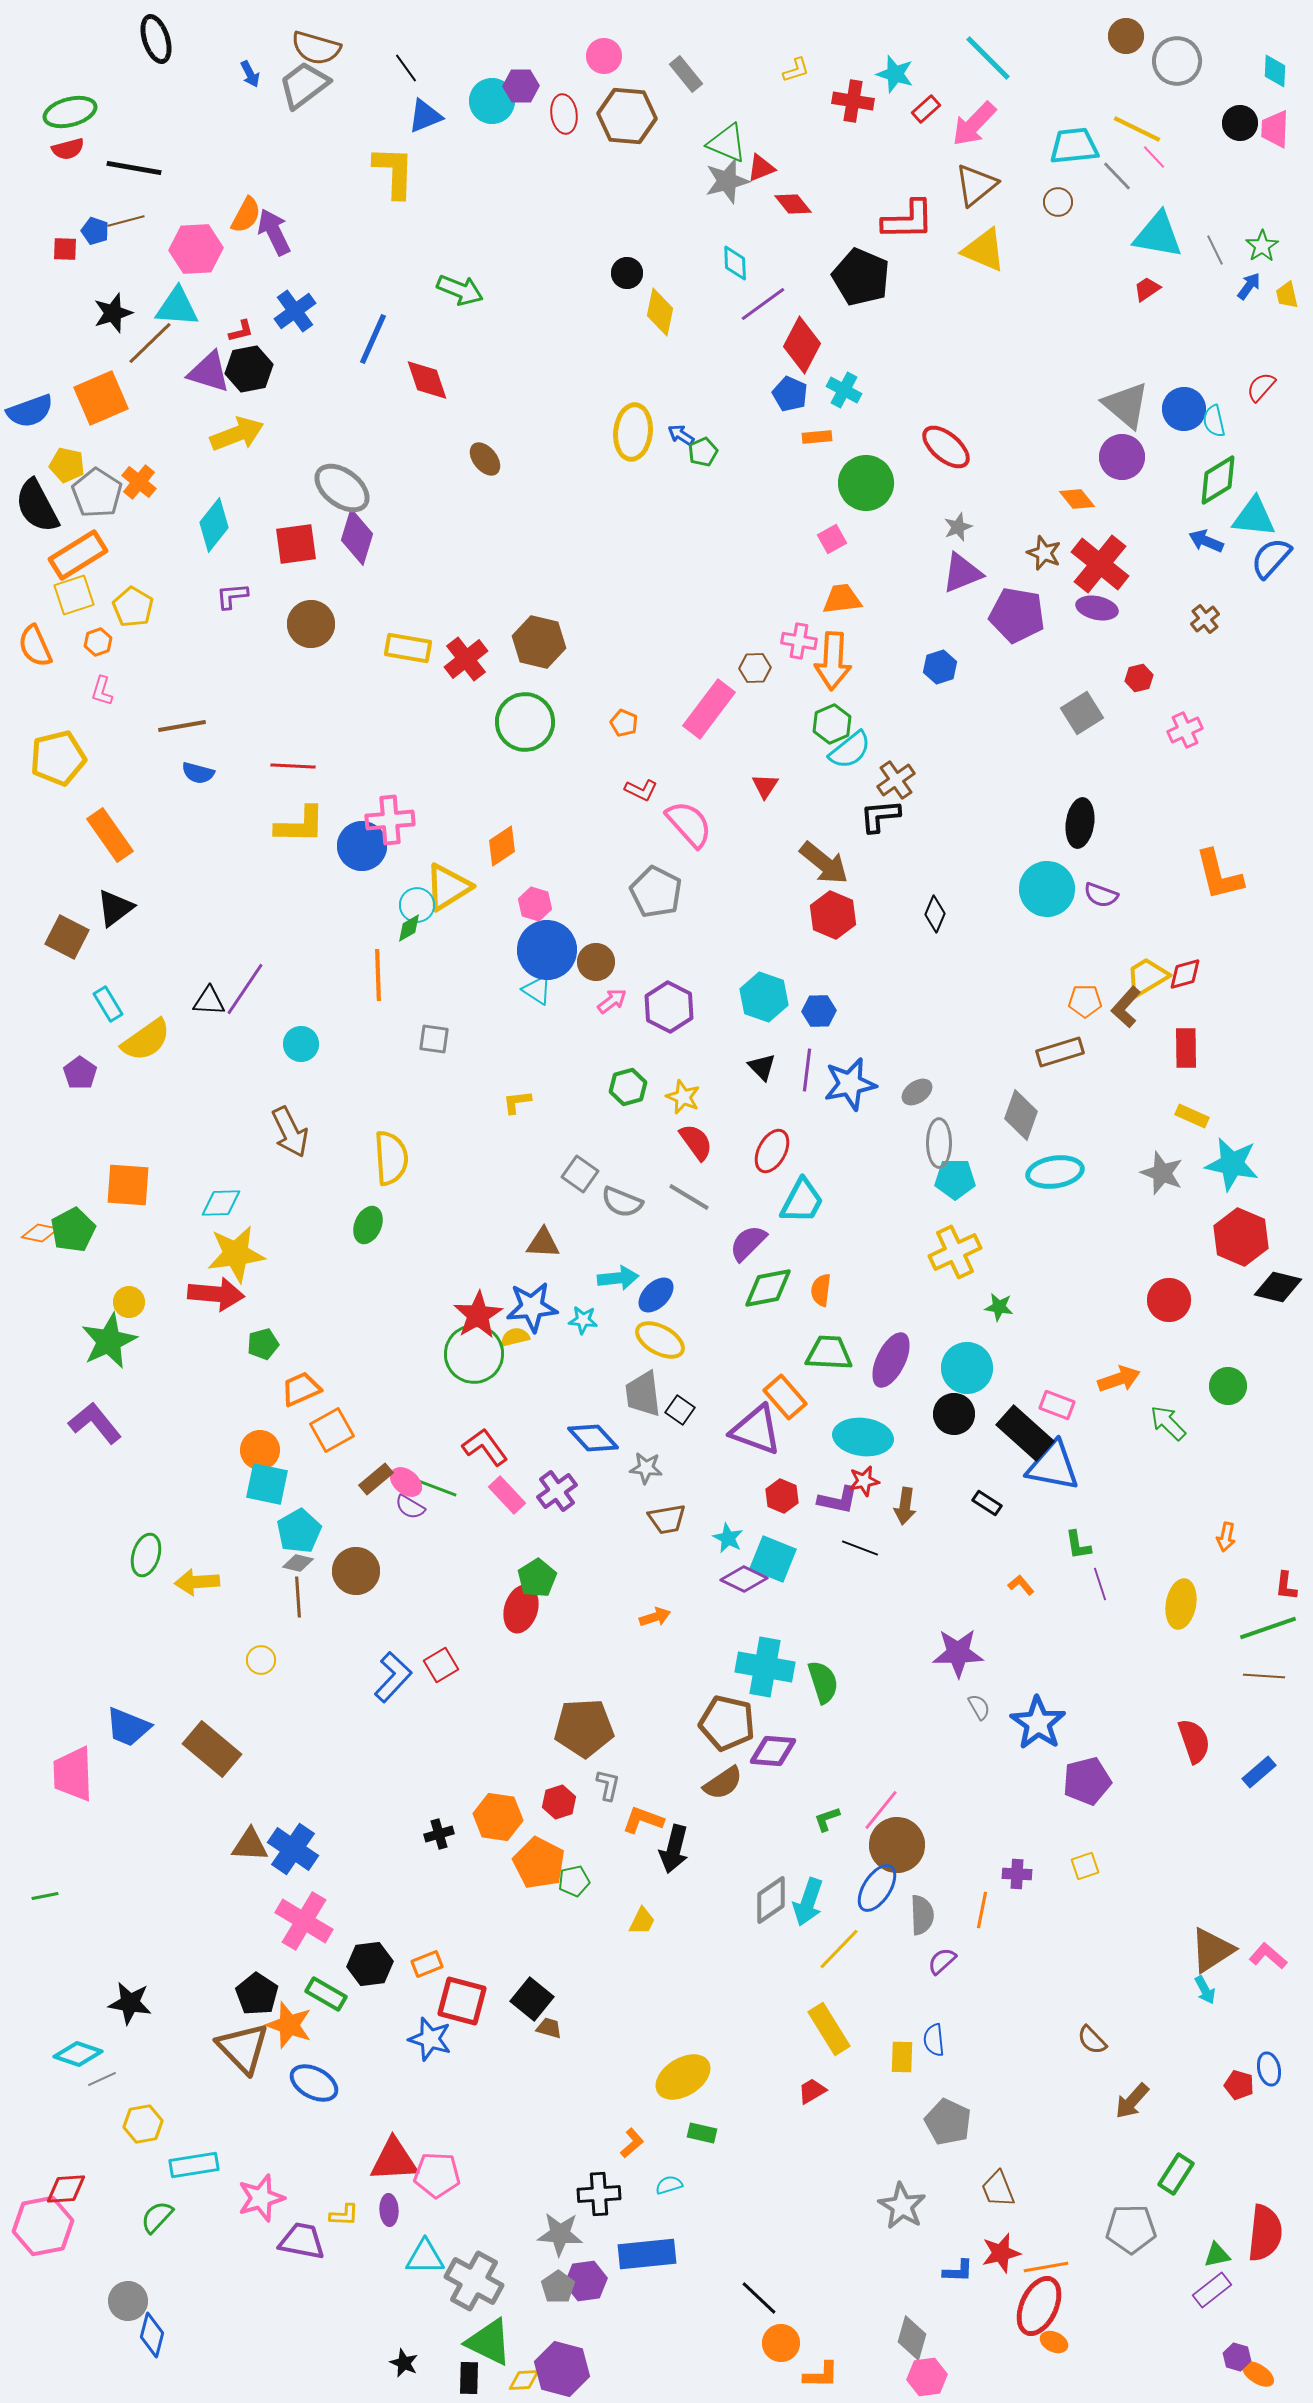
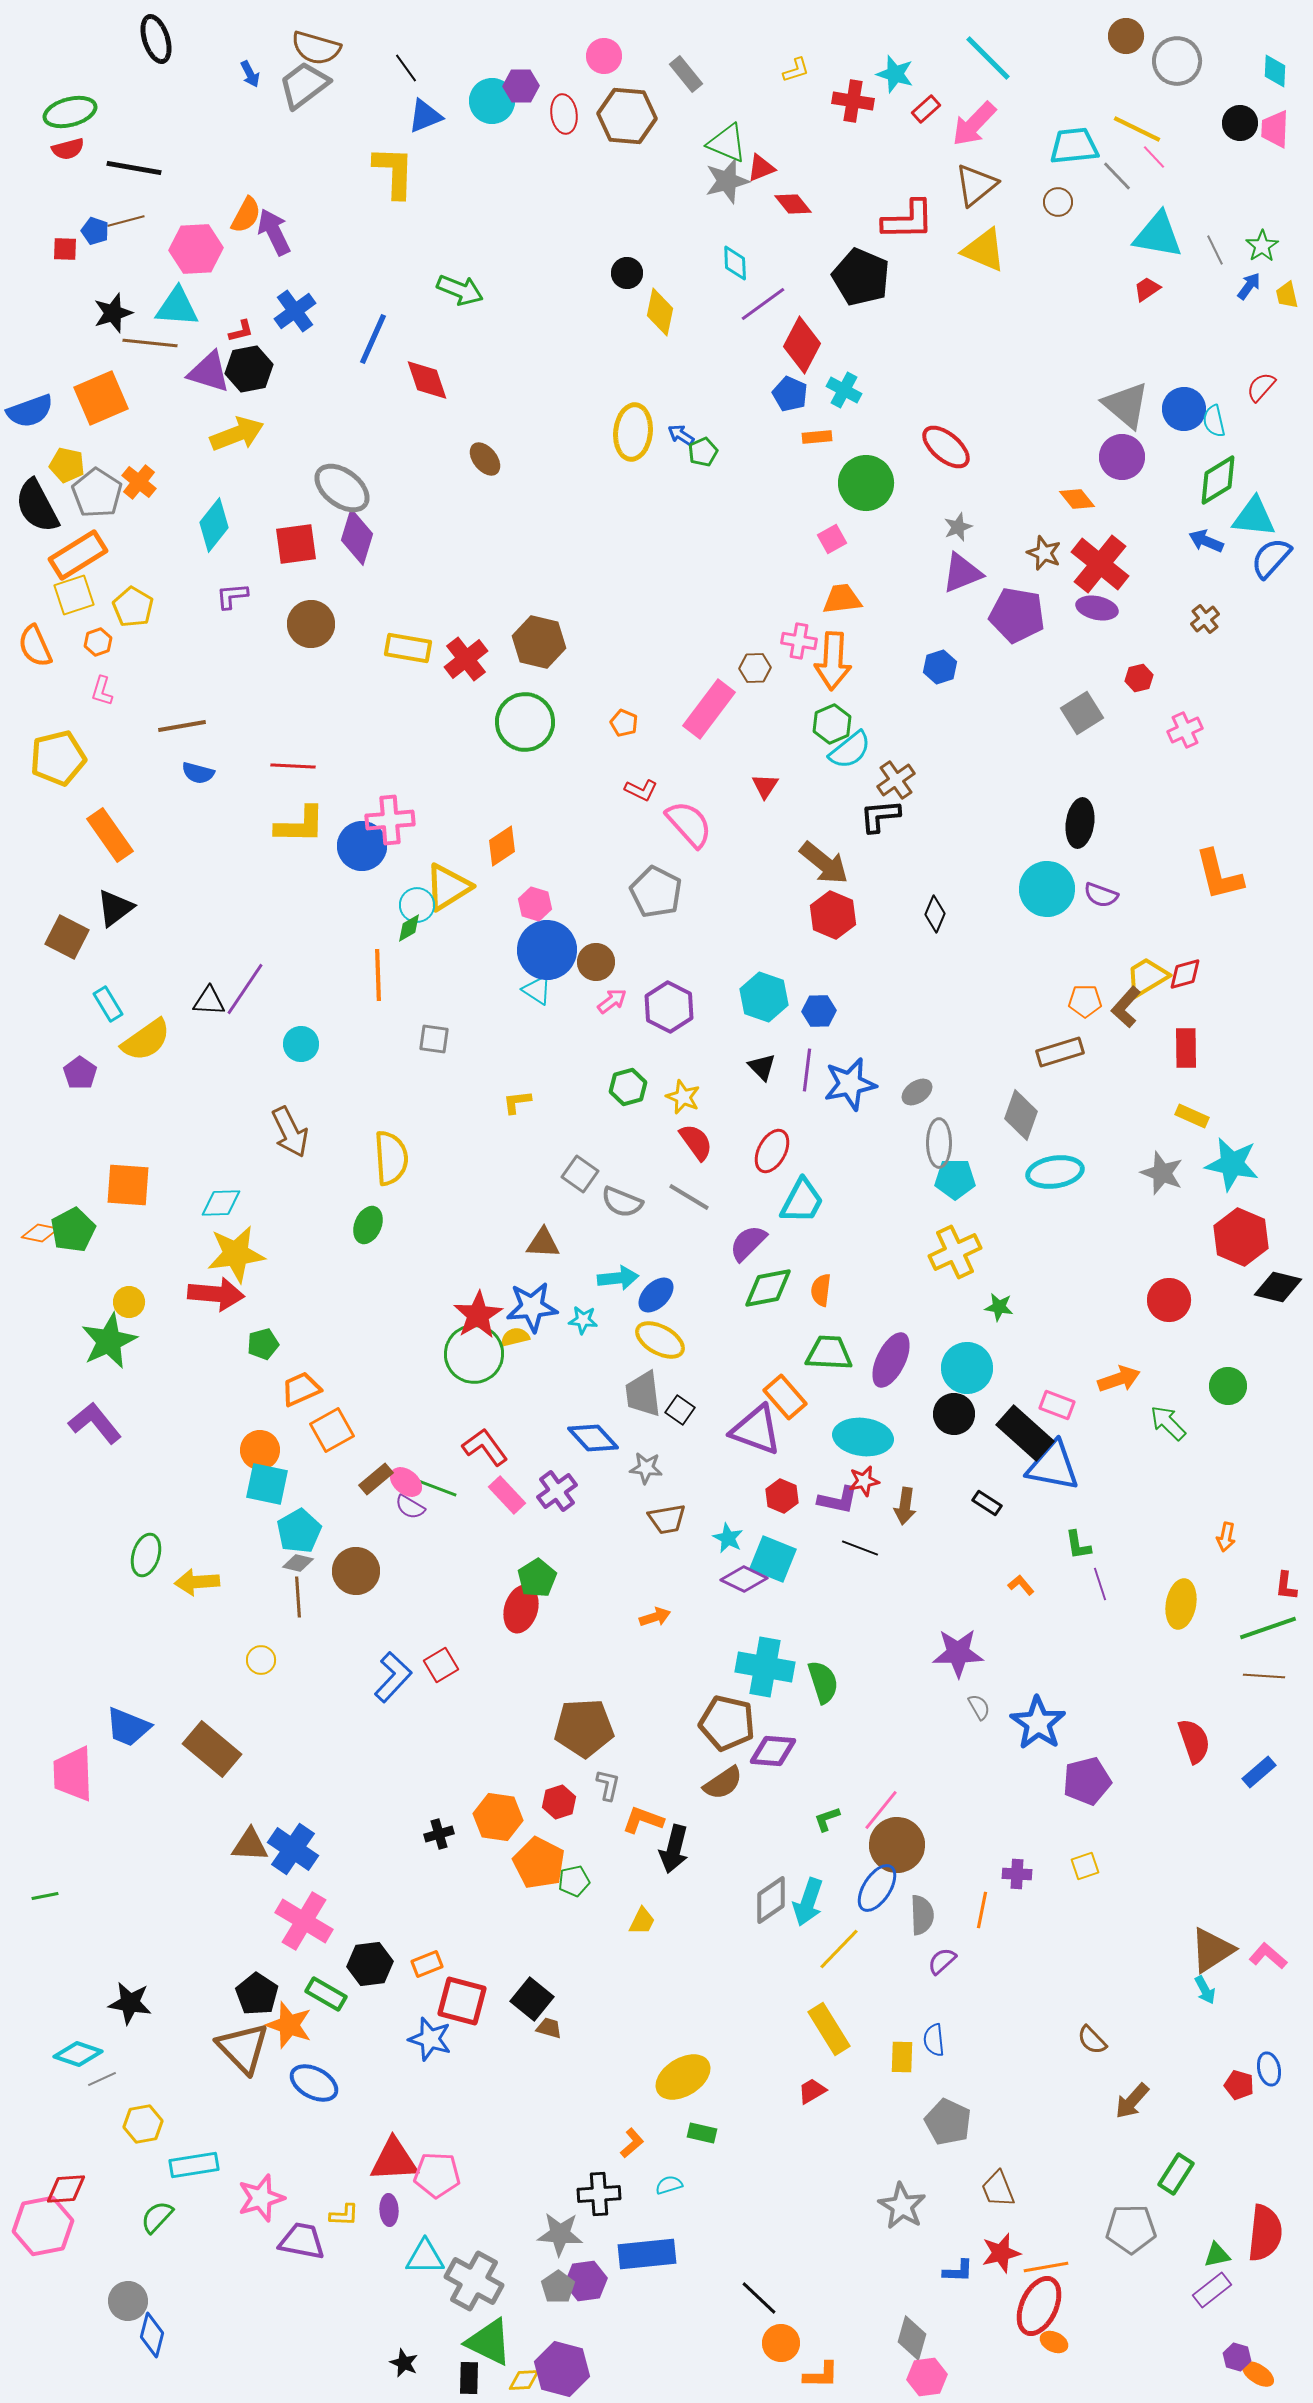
brown line at (150, 343): rotated 50 degrees clockwise
